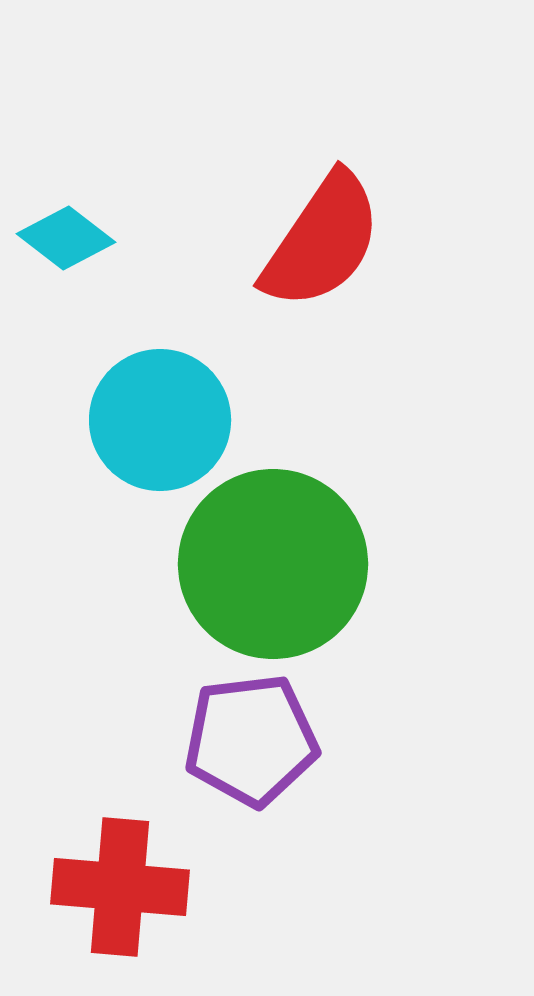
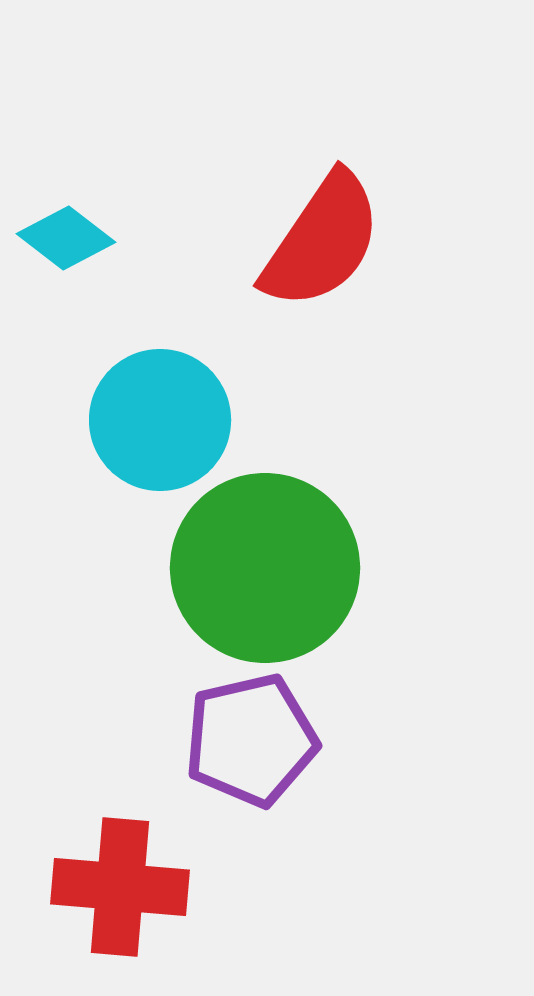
green circle: moved 8 px left, 4 px down
purple pentagon: rotated 6 degrees counterclockwise
